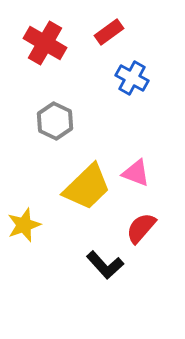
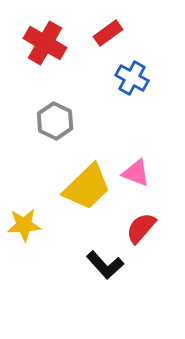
red rectangle: moved 1 px left, 1 px down
yellow star: rotated 16 degrees clockwise
